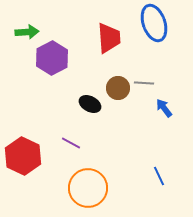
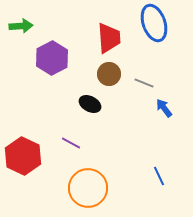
green arrow: moved 6 px left, 6 px up
gray line: rotated 18 degrees clockwise
brown circle: moved 9 px left, 14 px up
